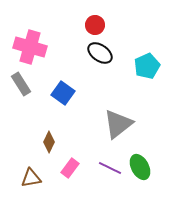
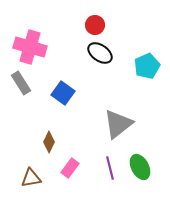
gray rectangle: moved 1 px up
purple line: rotated 50 degrees clockwise
